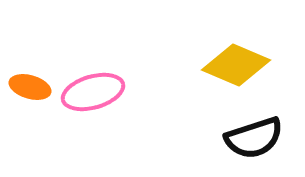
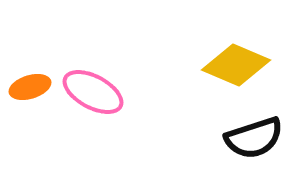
orange ellipse: rotated 33 degrees counterclockwise
pink ellipse: rotated 44 degrees clockwise
